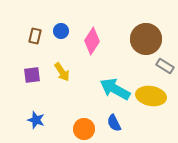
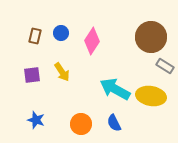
blue circle: moved 2 px down
brown circle: moved 5 px right, 2 px up
orange circle: moved 3 px left, 5 px up
